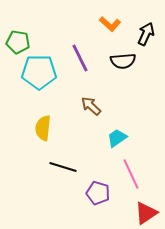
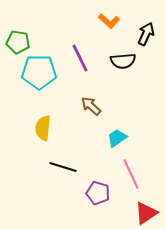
orange L-shape: moved 1 px left, 3 px up
